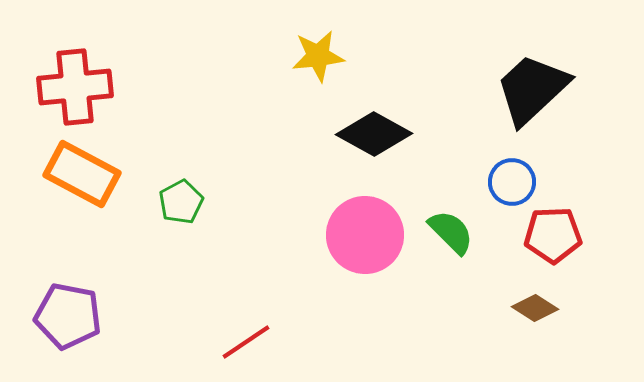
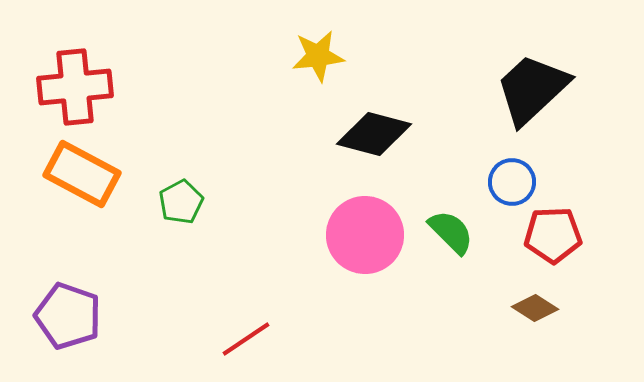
black diamond: rotated 14 degrees counterclockwise
purple pentagon: rotated 8 degrees clockwise
red line: moved 3 px up
